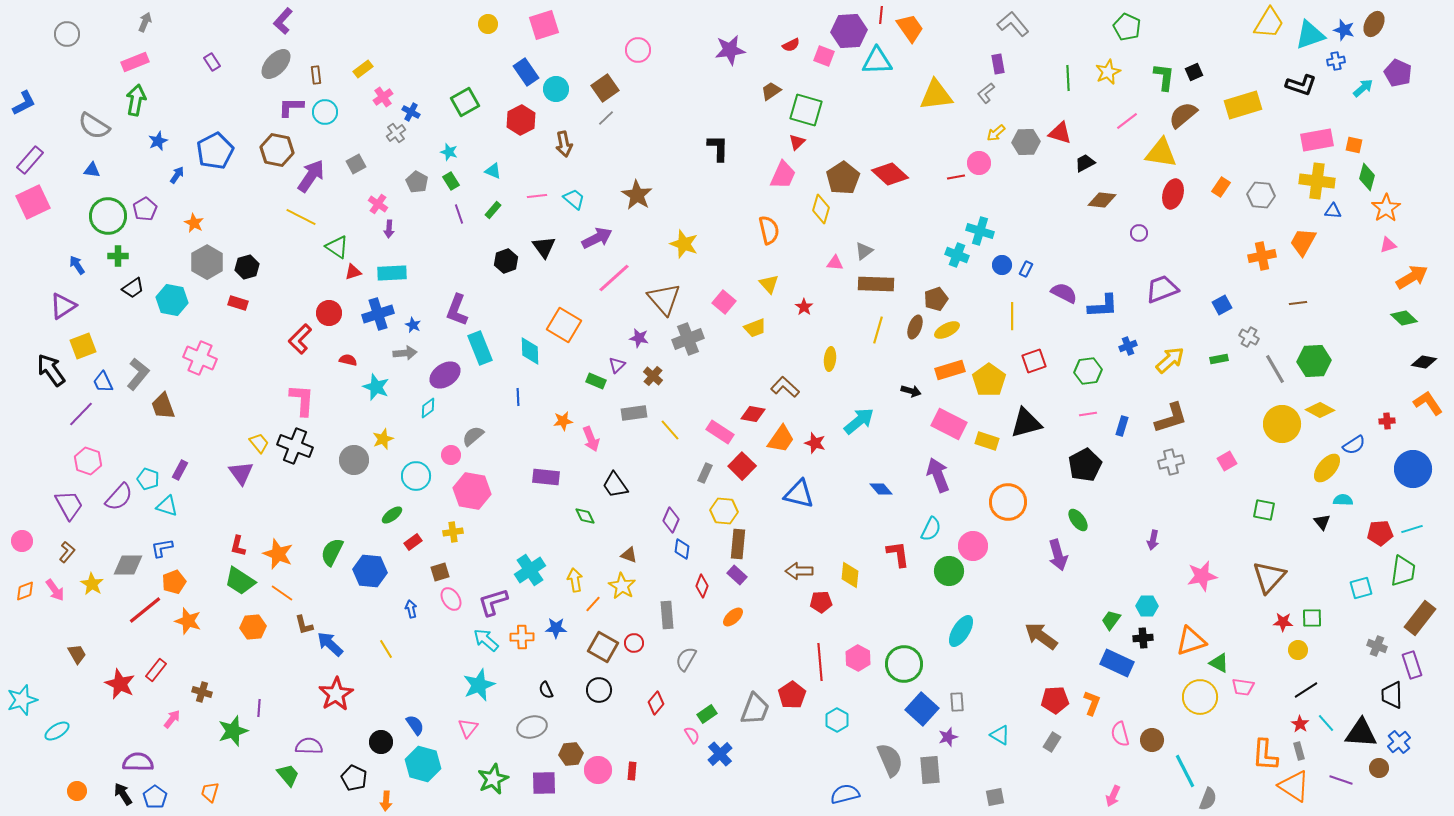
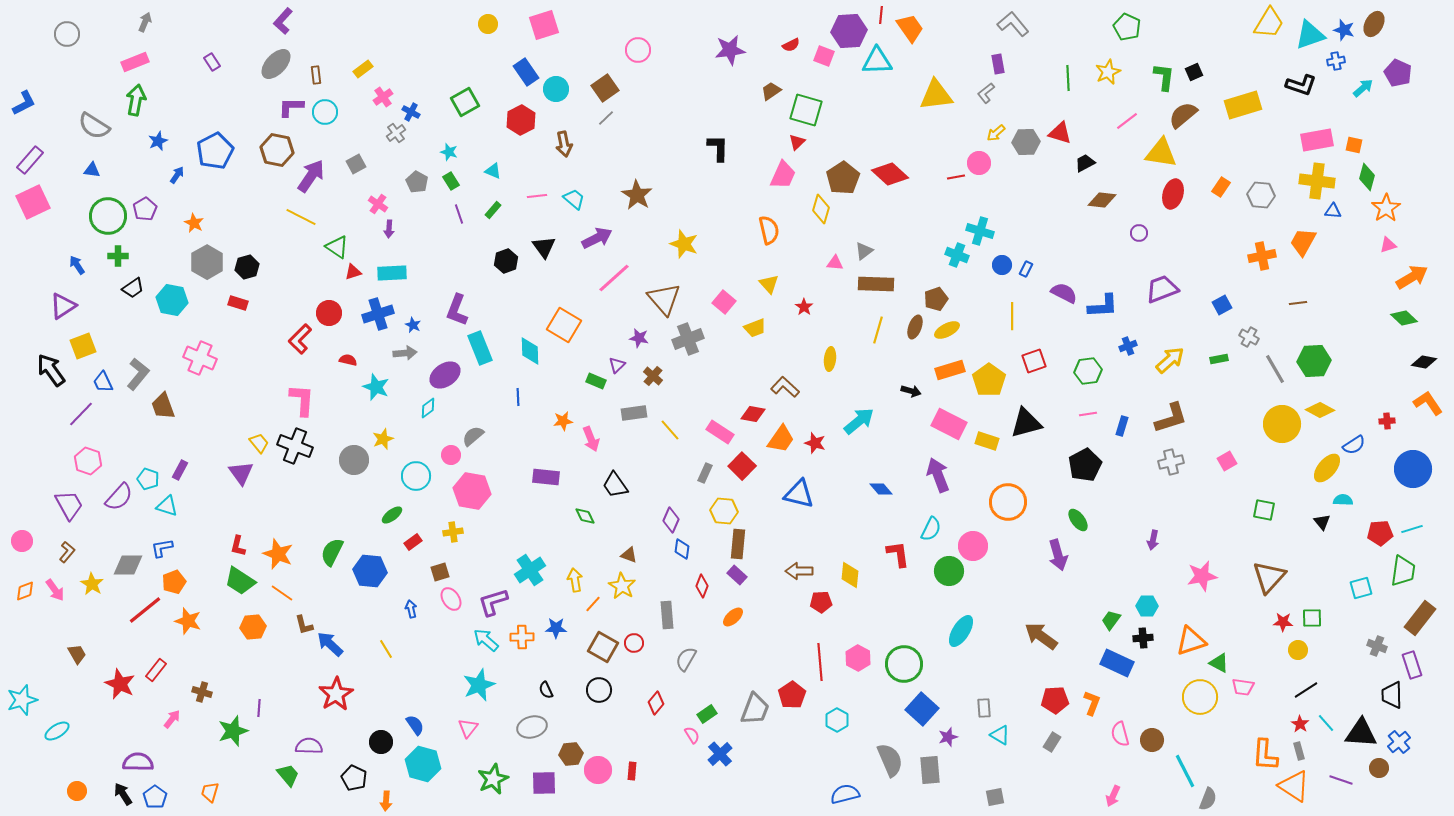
gray rectangle at (957, 702): moved 27 px right, 6 px down
